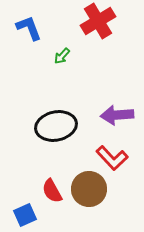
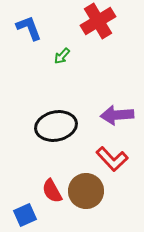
red L-shape: moved 1 px down
brown circle: moved 3 px left, 2 px down
